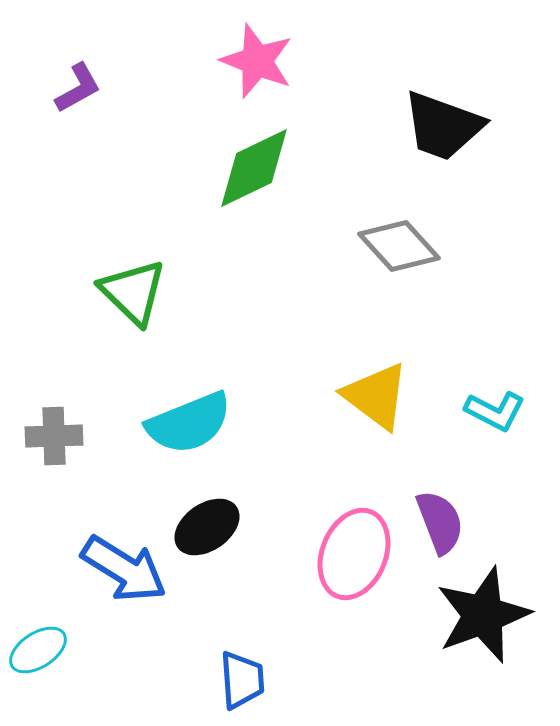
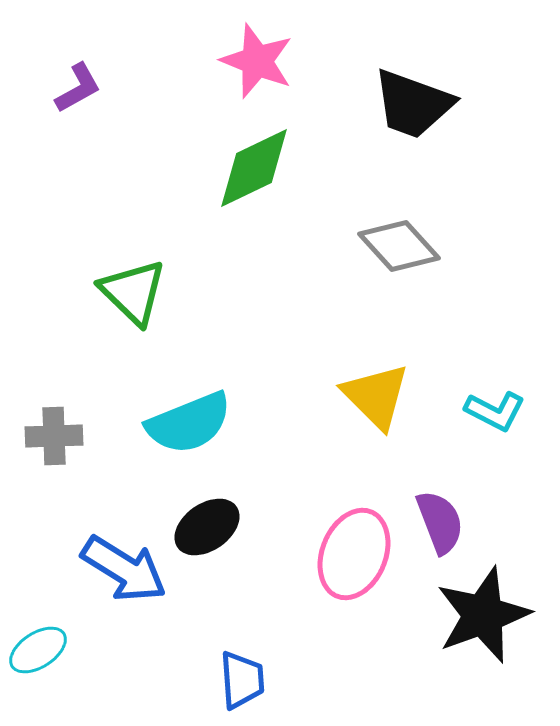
black trapezoid: moved 30 px left, 22 px up
yellow triangle: rotated 8 degrees clockwise
